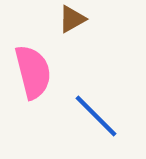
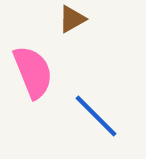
pink semicircle: rotated 8 degrees counterclockwise
